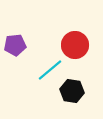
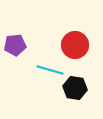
cyan line: rotated 56 degrees clockwise
black hexagon: moved 3 px right, 3 px up
